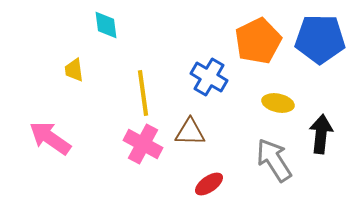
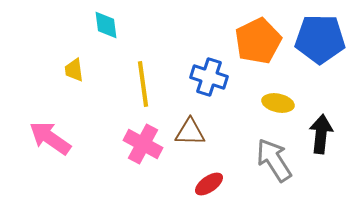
blue cross: rotated 12 degrees counterclockwise
yellow line: moved 9 px up
